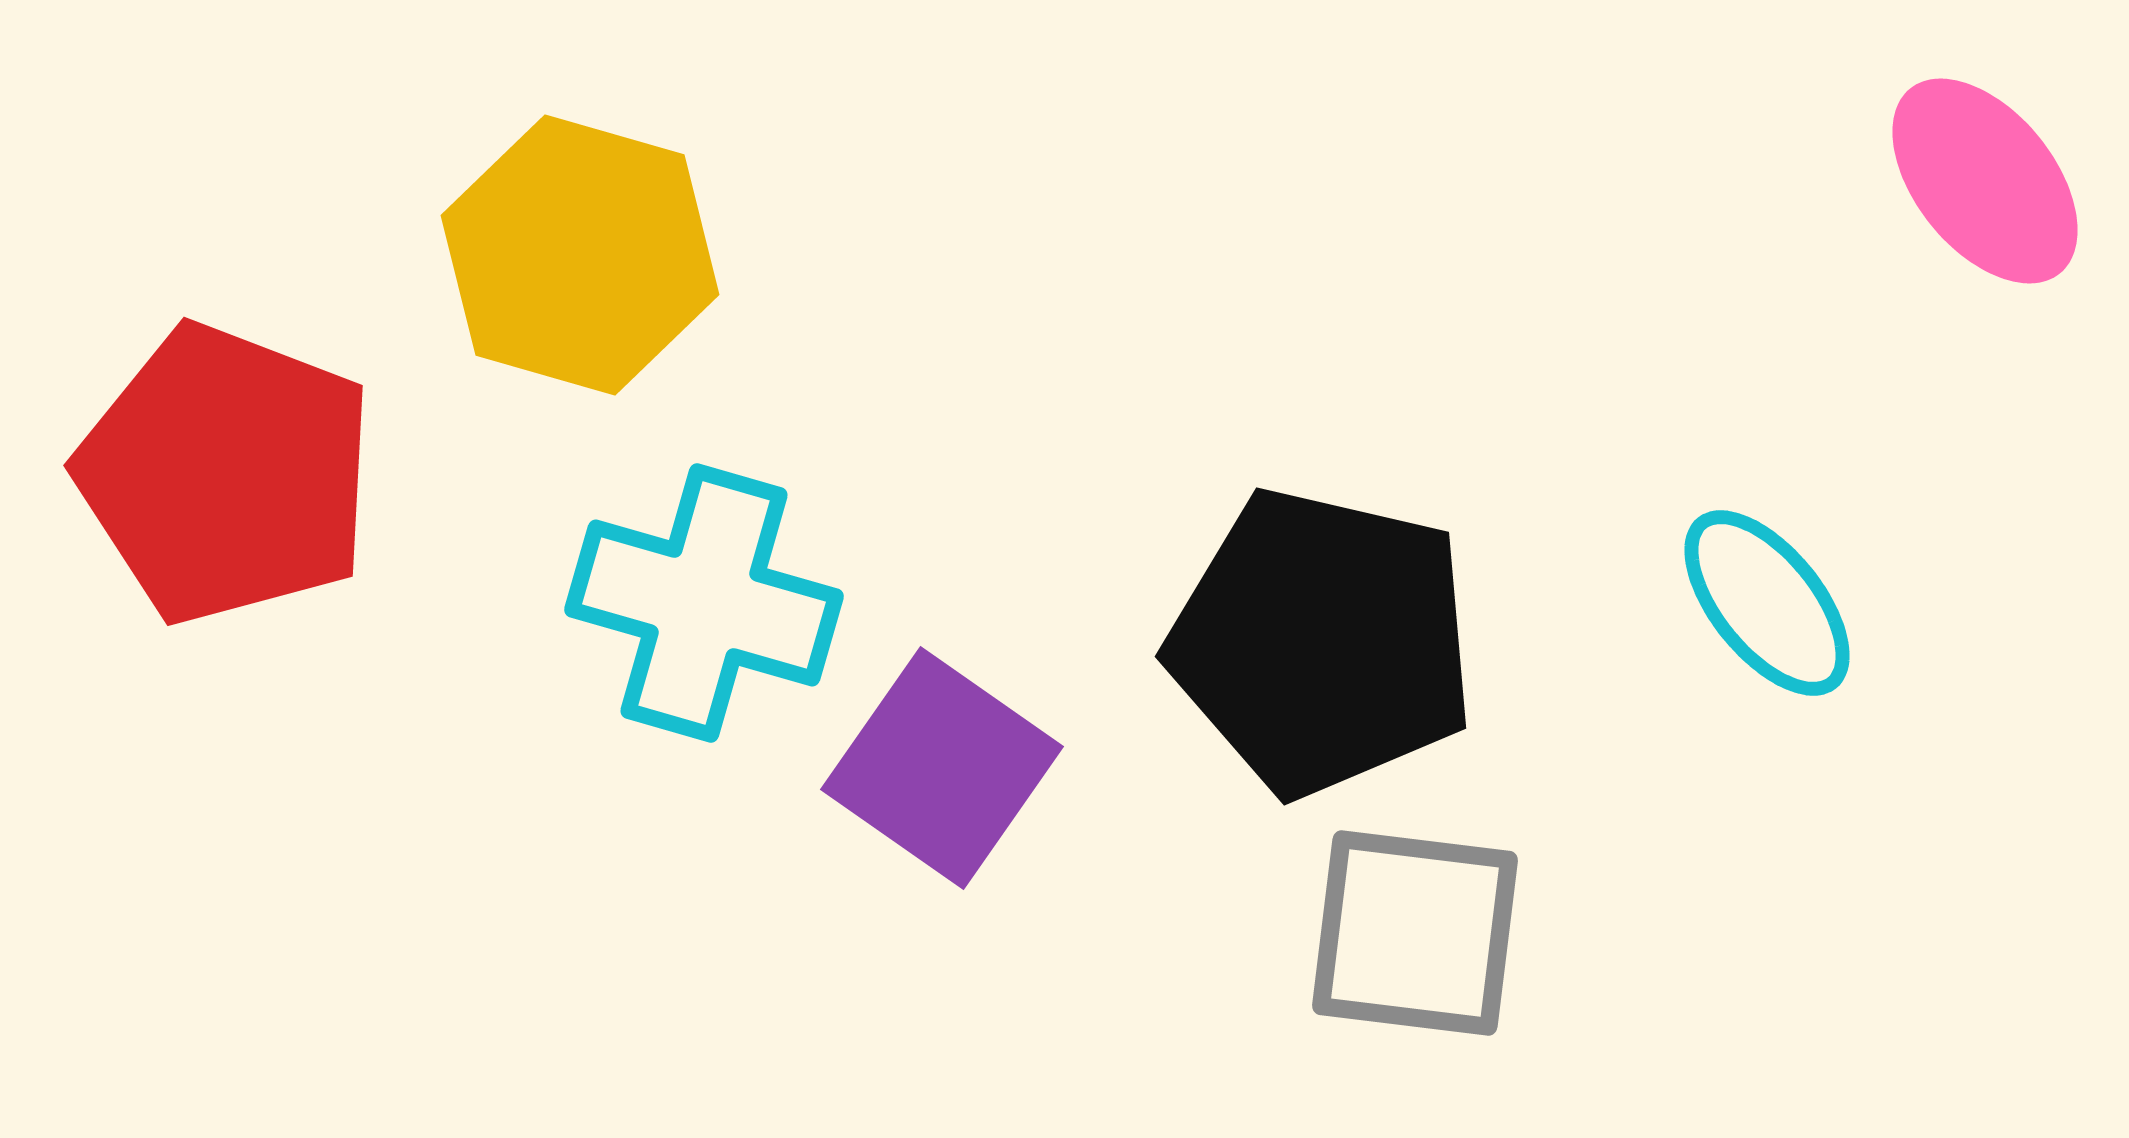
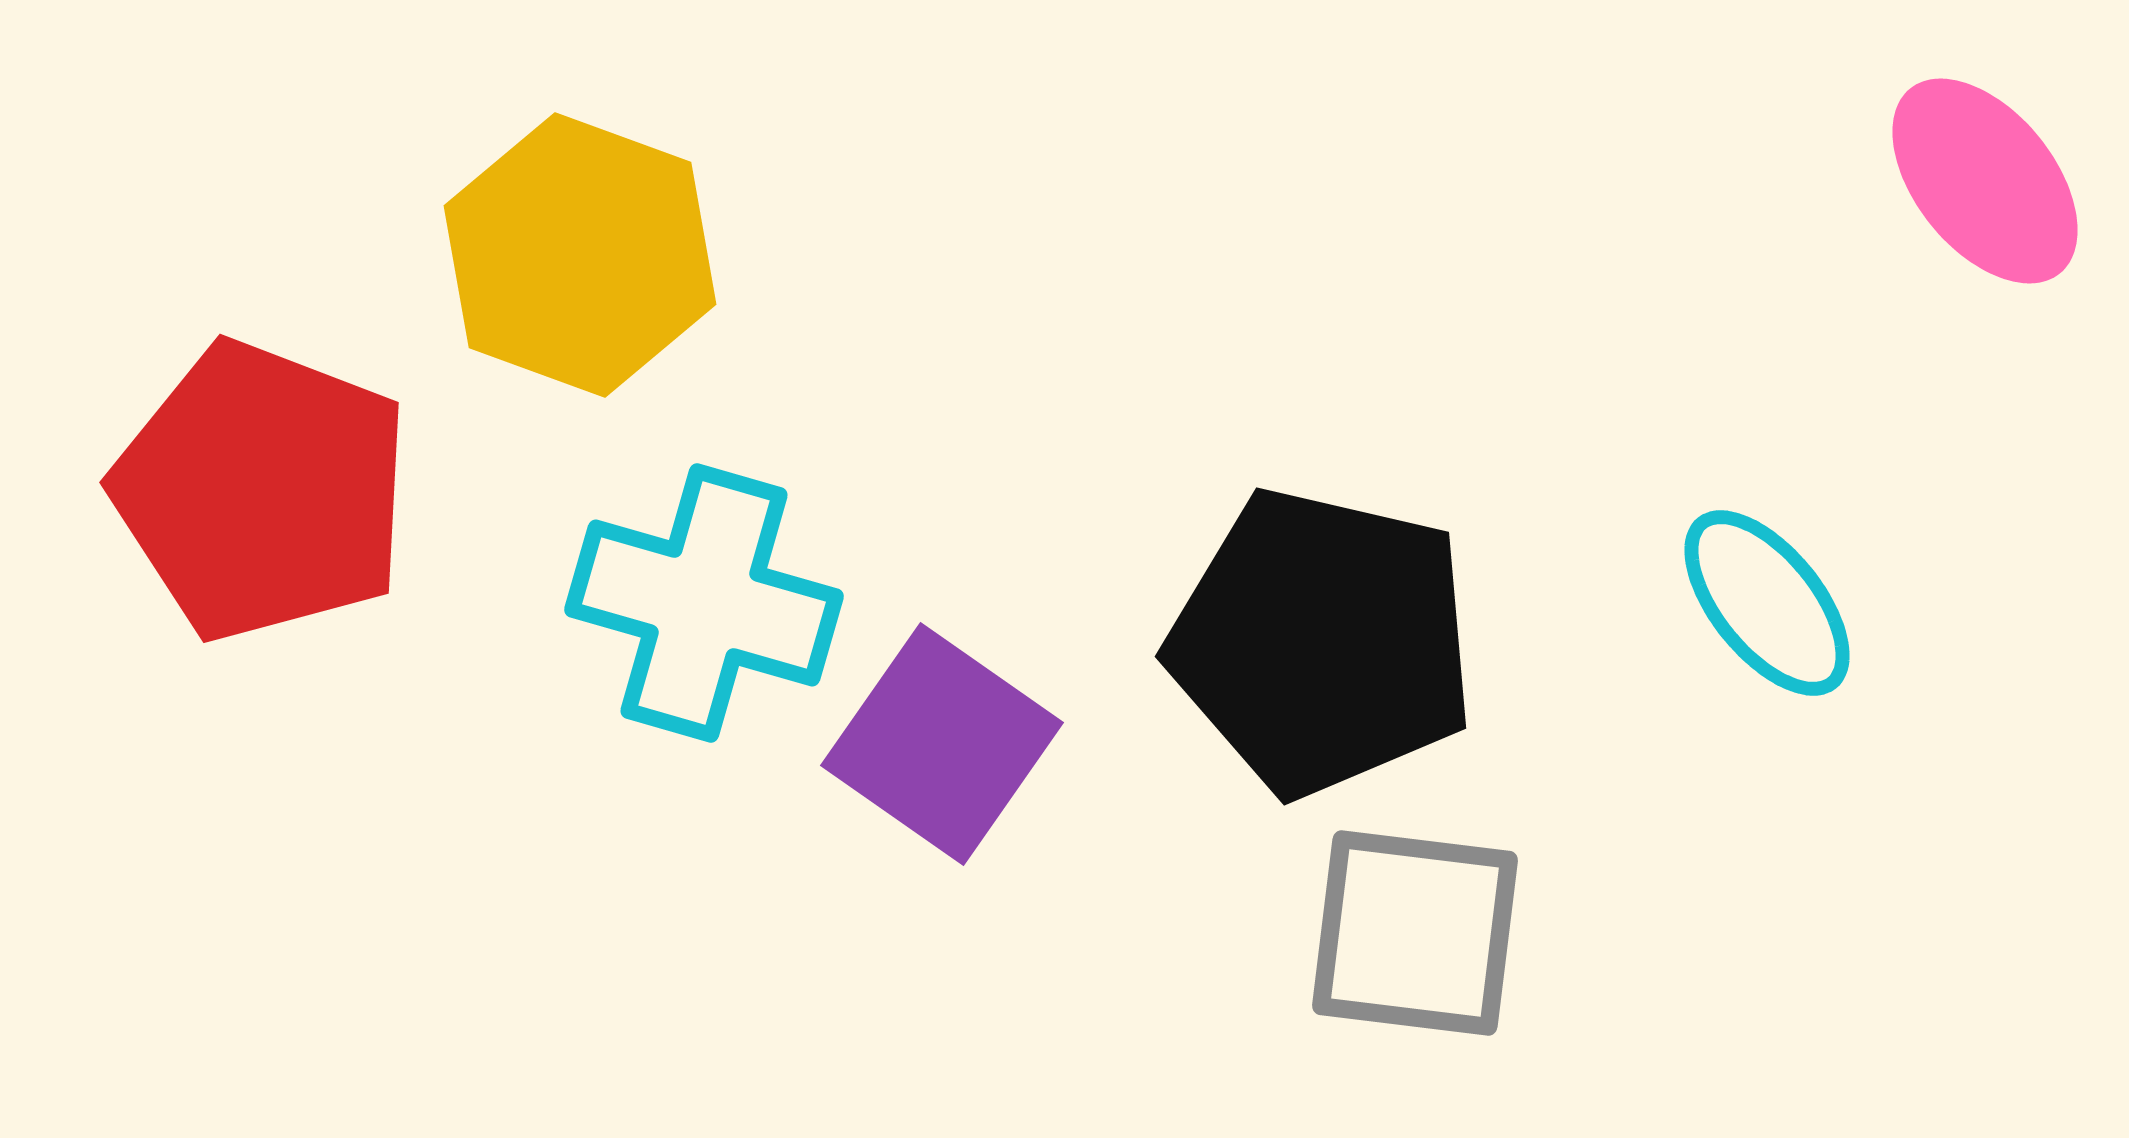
yellow hexagon: rotated 4 degrees clockwise
red pentagon: moved 36 px right, 17 px down
purple square: moved 24 px up
